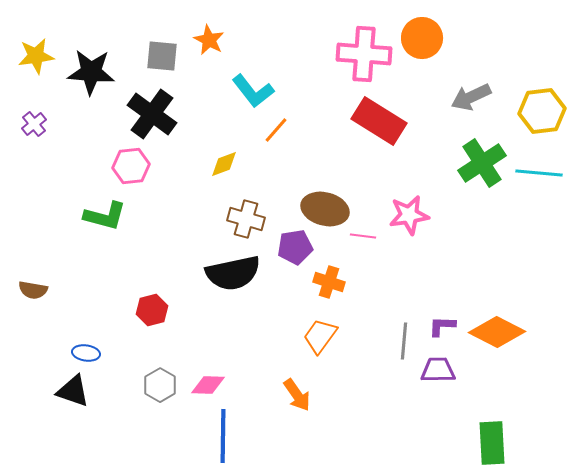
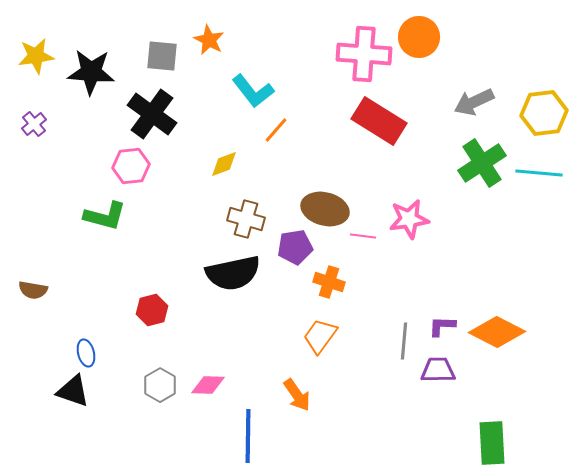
orange circle: moved 3 px left, 1 px up
gray arrow: moved 3 px right, 5 px down
yellow hexagon: moved 2 px right, 2 px down
pink star: moved 4 px down
blue ellipse: rotated 68 degrees clockwise
blue line: moved 25 px right
